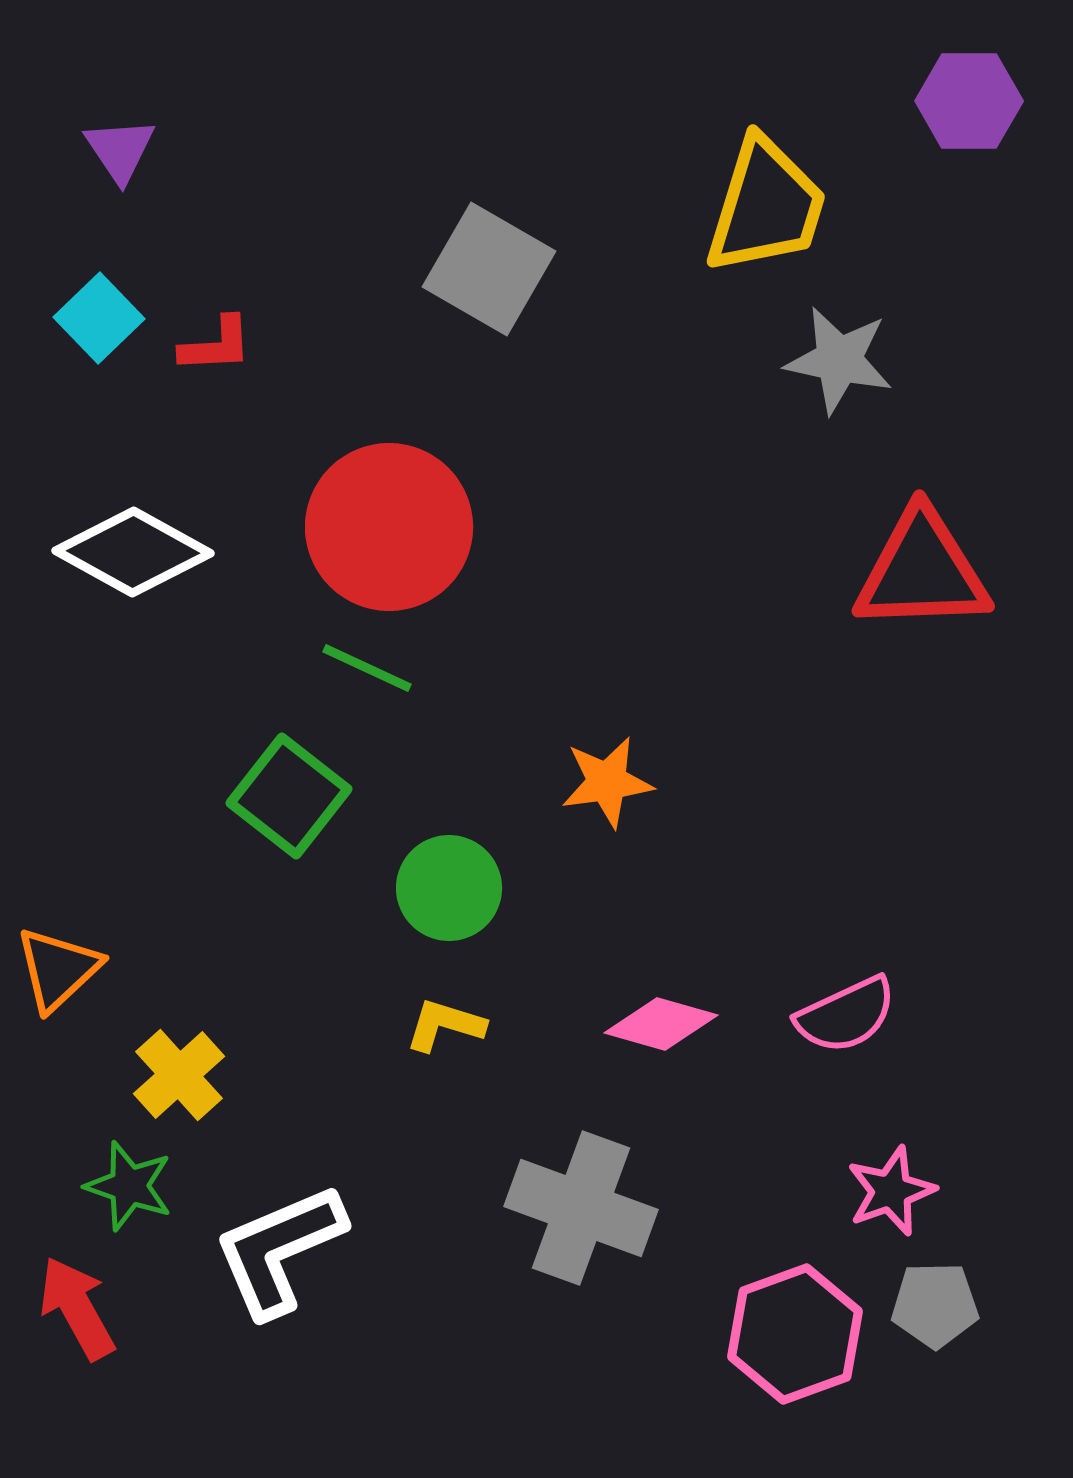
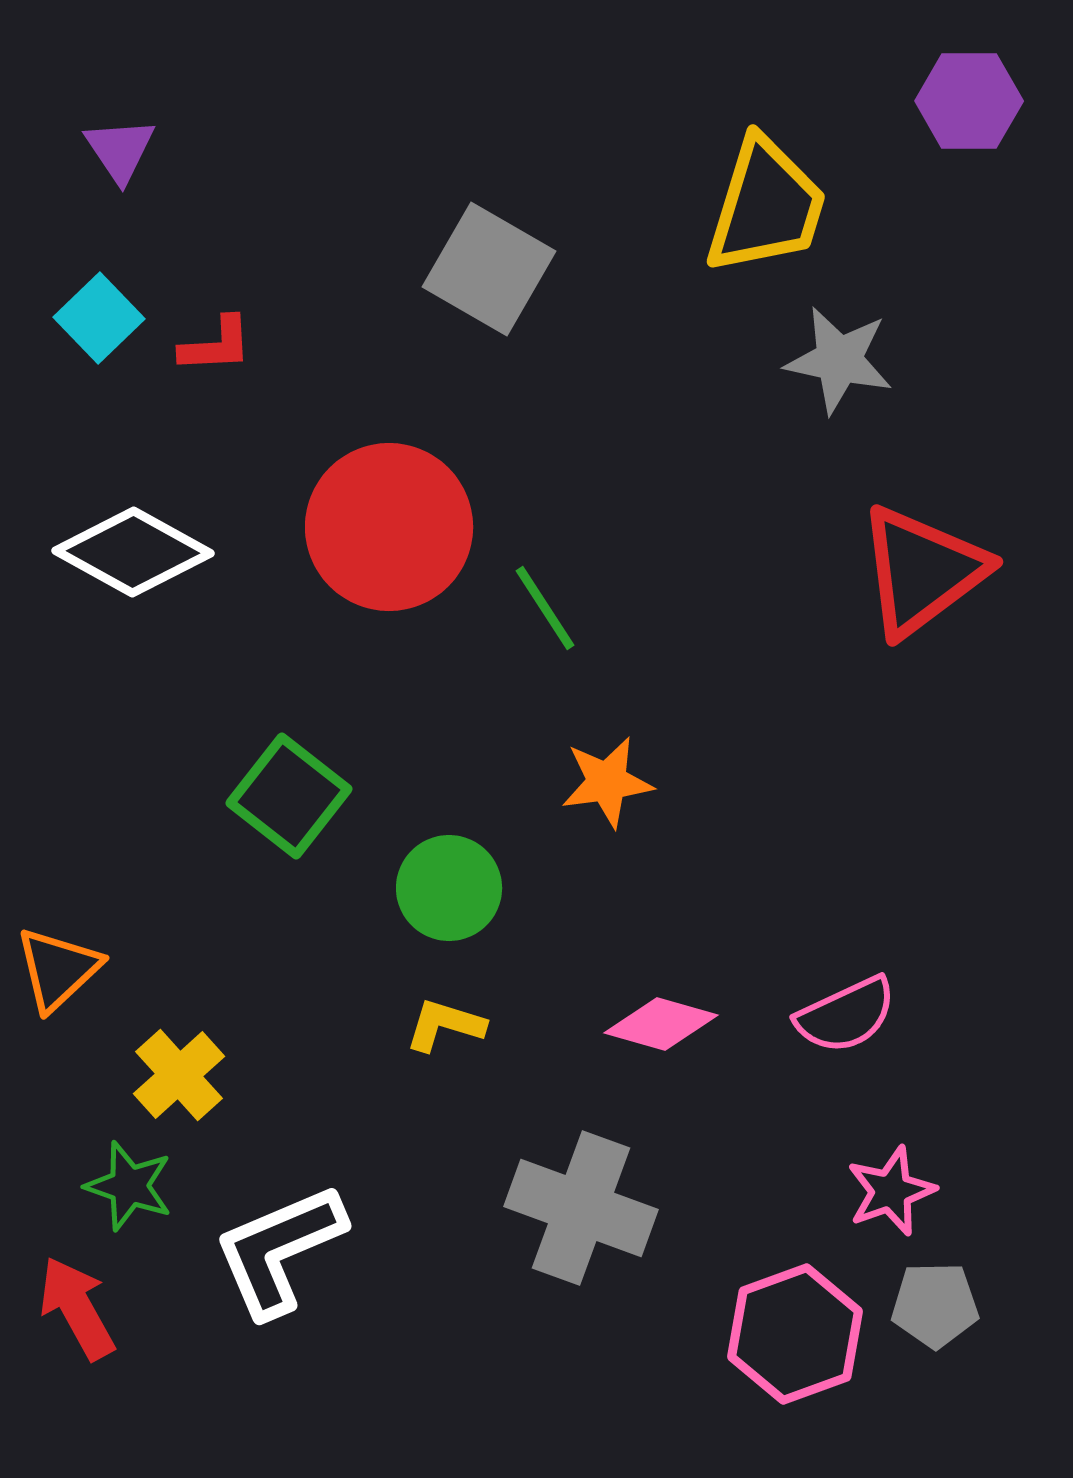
red triangle: rotated 35 degrees counterclockwise
green line: moved 178 px right, 60 px up; rotated 32 degrees clockwise
